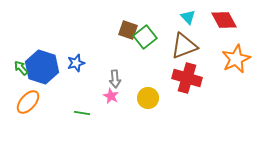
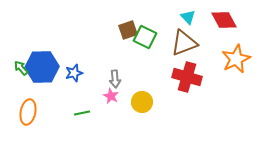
brown square: rotated 36 degrees counterclockwise
green square: rotated 25 degrees counterclockwise
brown triangle: moved 3 px up
blue star: moved 2 px left, 10 px down
blue hexagon: rotated 20 degrees counterclockwise
red cross: moved 1 px up
yellow circle: moved 6 px left, 4 px down
orange ellipse: moved 10 px down; rotated 30 degrees counterclockwise
green line: rotated 21 degrees counterclockwise
